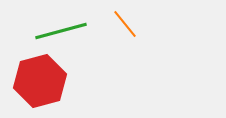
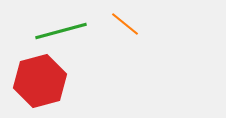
orange line: rotated 12 degrees counterclockwise
